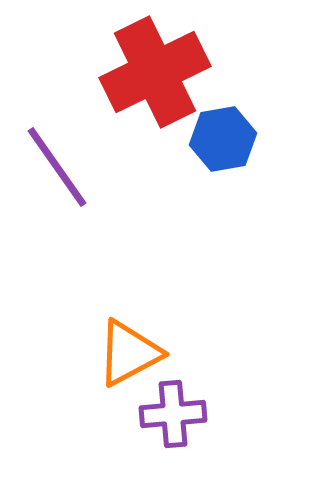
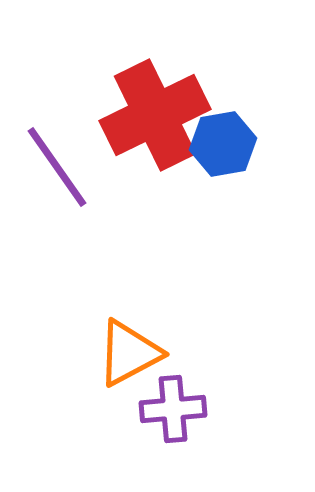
red cross: moved 43 px down
blue hexagon: moved 5 px down
purple cross: moved 5 px up
